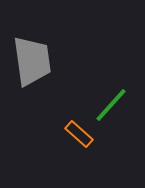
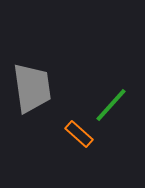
gray trapezoid: moved 27 px down
